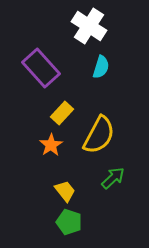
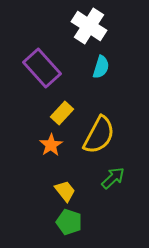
purple rectangle: moved 1 px right
